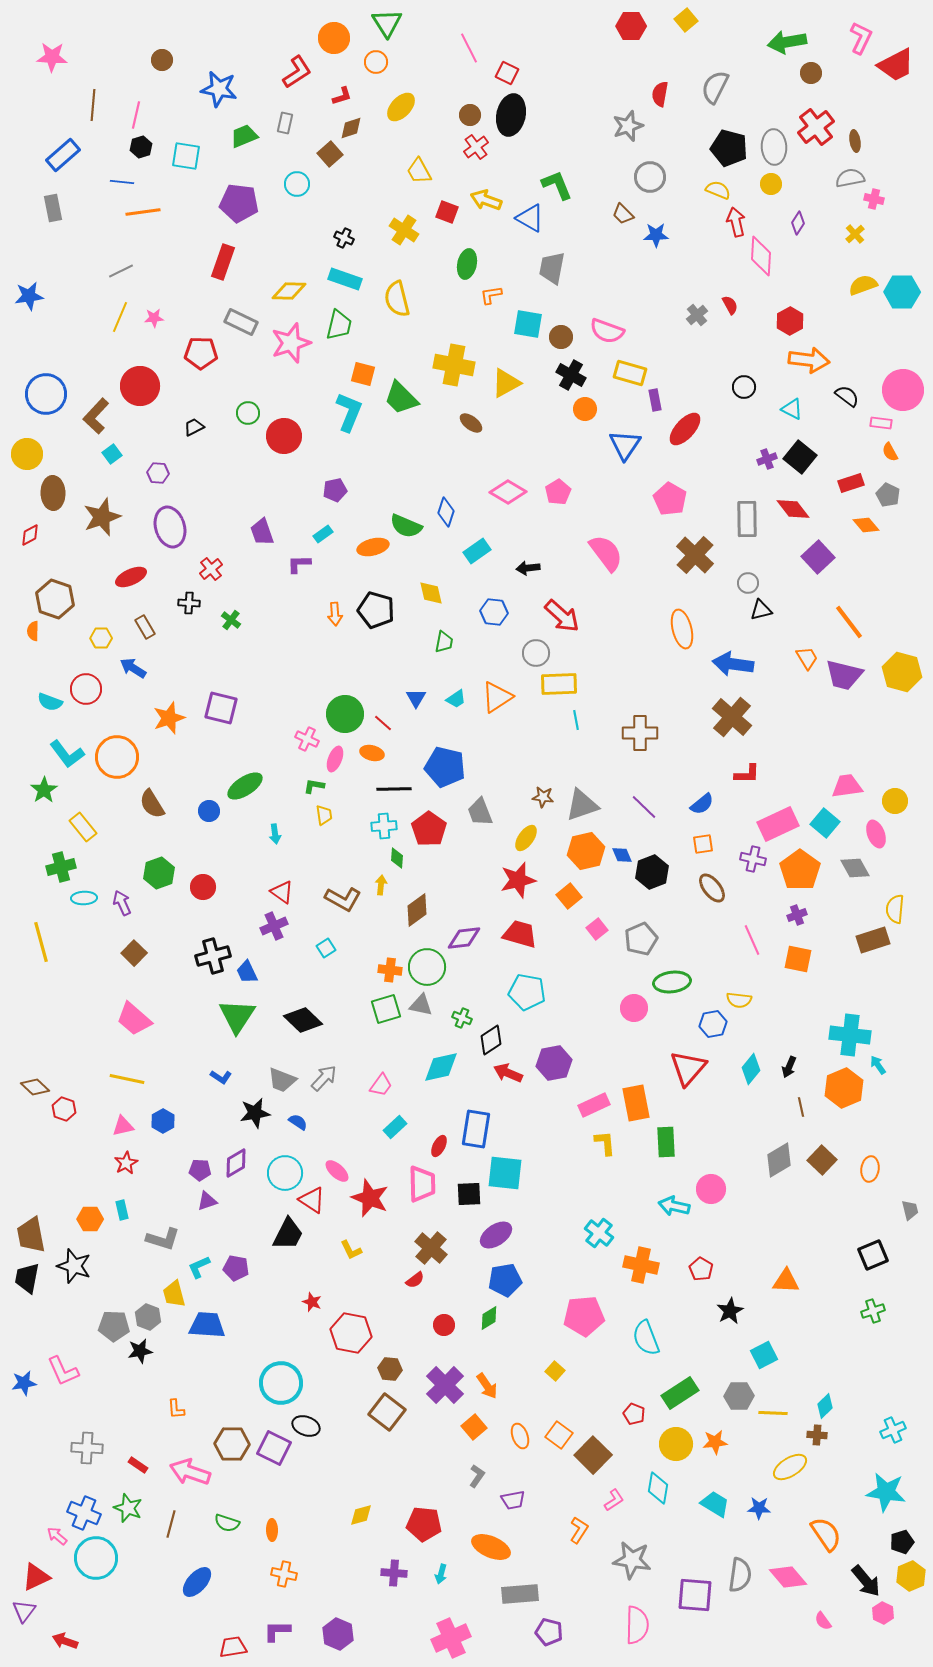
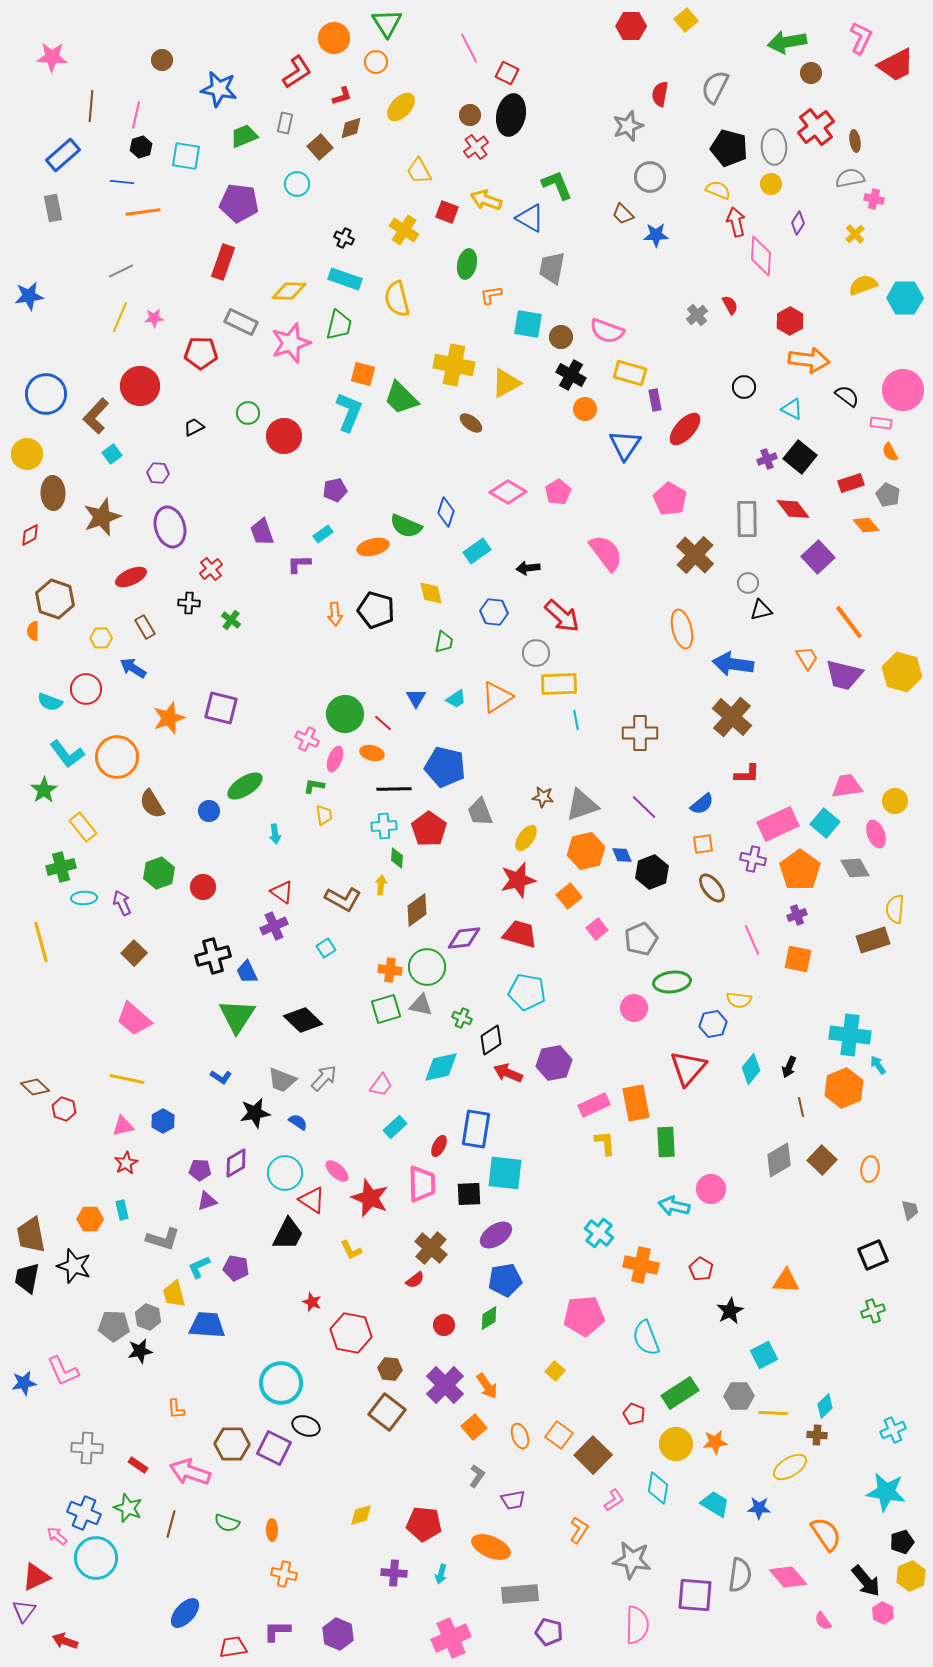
brown line at (93, 105): moved 2 px left, 1 px down
brown square at (330, 154): moved 10 px left, 7 px up
cyan hexagon at (902, 292): moved 3 px right, 6 px down
blue ellipse at (197, 1582): moved 12 px left, 31 px down
